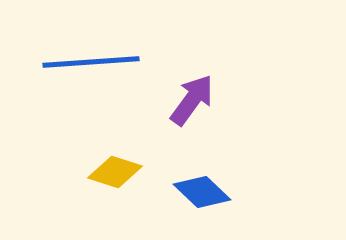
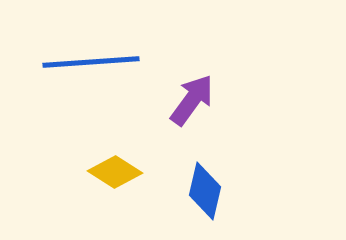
yellow diamond: rotated 14 degrees clockwise
blue diamond: moved 3 px right, 1 px up; rotated 60 degrees clockwise
